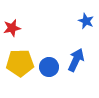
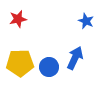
red star: moved 6 px right, 9 px up
blue arrow: moved 1 px left, 2 px up
